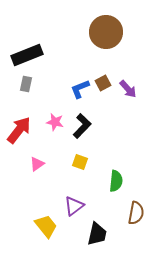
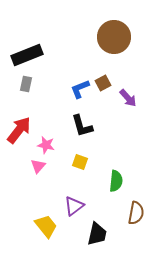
brown circle: moved 8 px right, 5 px down
purple arrow: moved 9 px down
pink star: moved 9 px left, 23 px down
black L-shape: rotated 120 degrees clockwise
pink triangle: moved 1 px right, 2 px down; rotated 14 degrees counterclockwise
